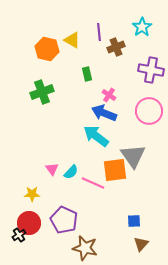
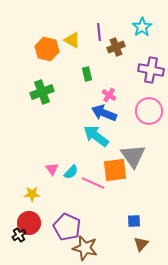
purple pentagon: moved 3 px right, 7 px down
